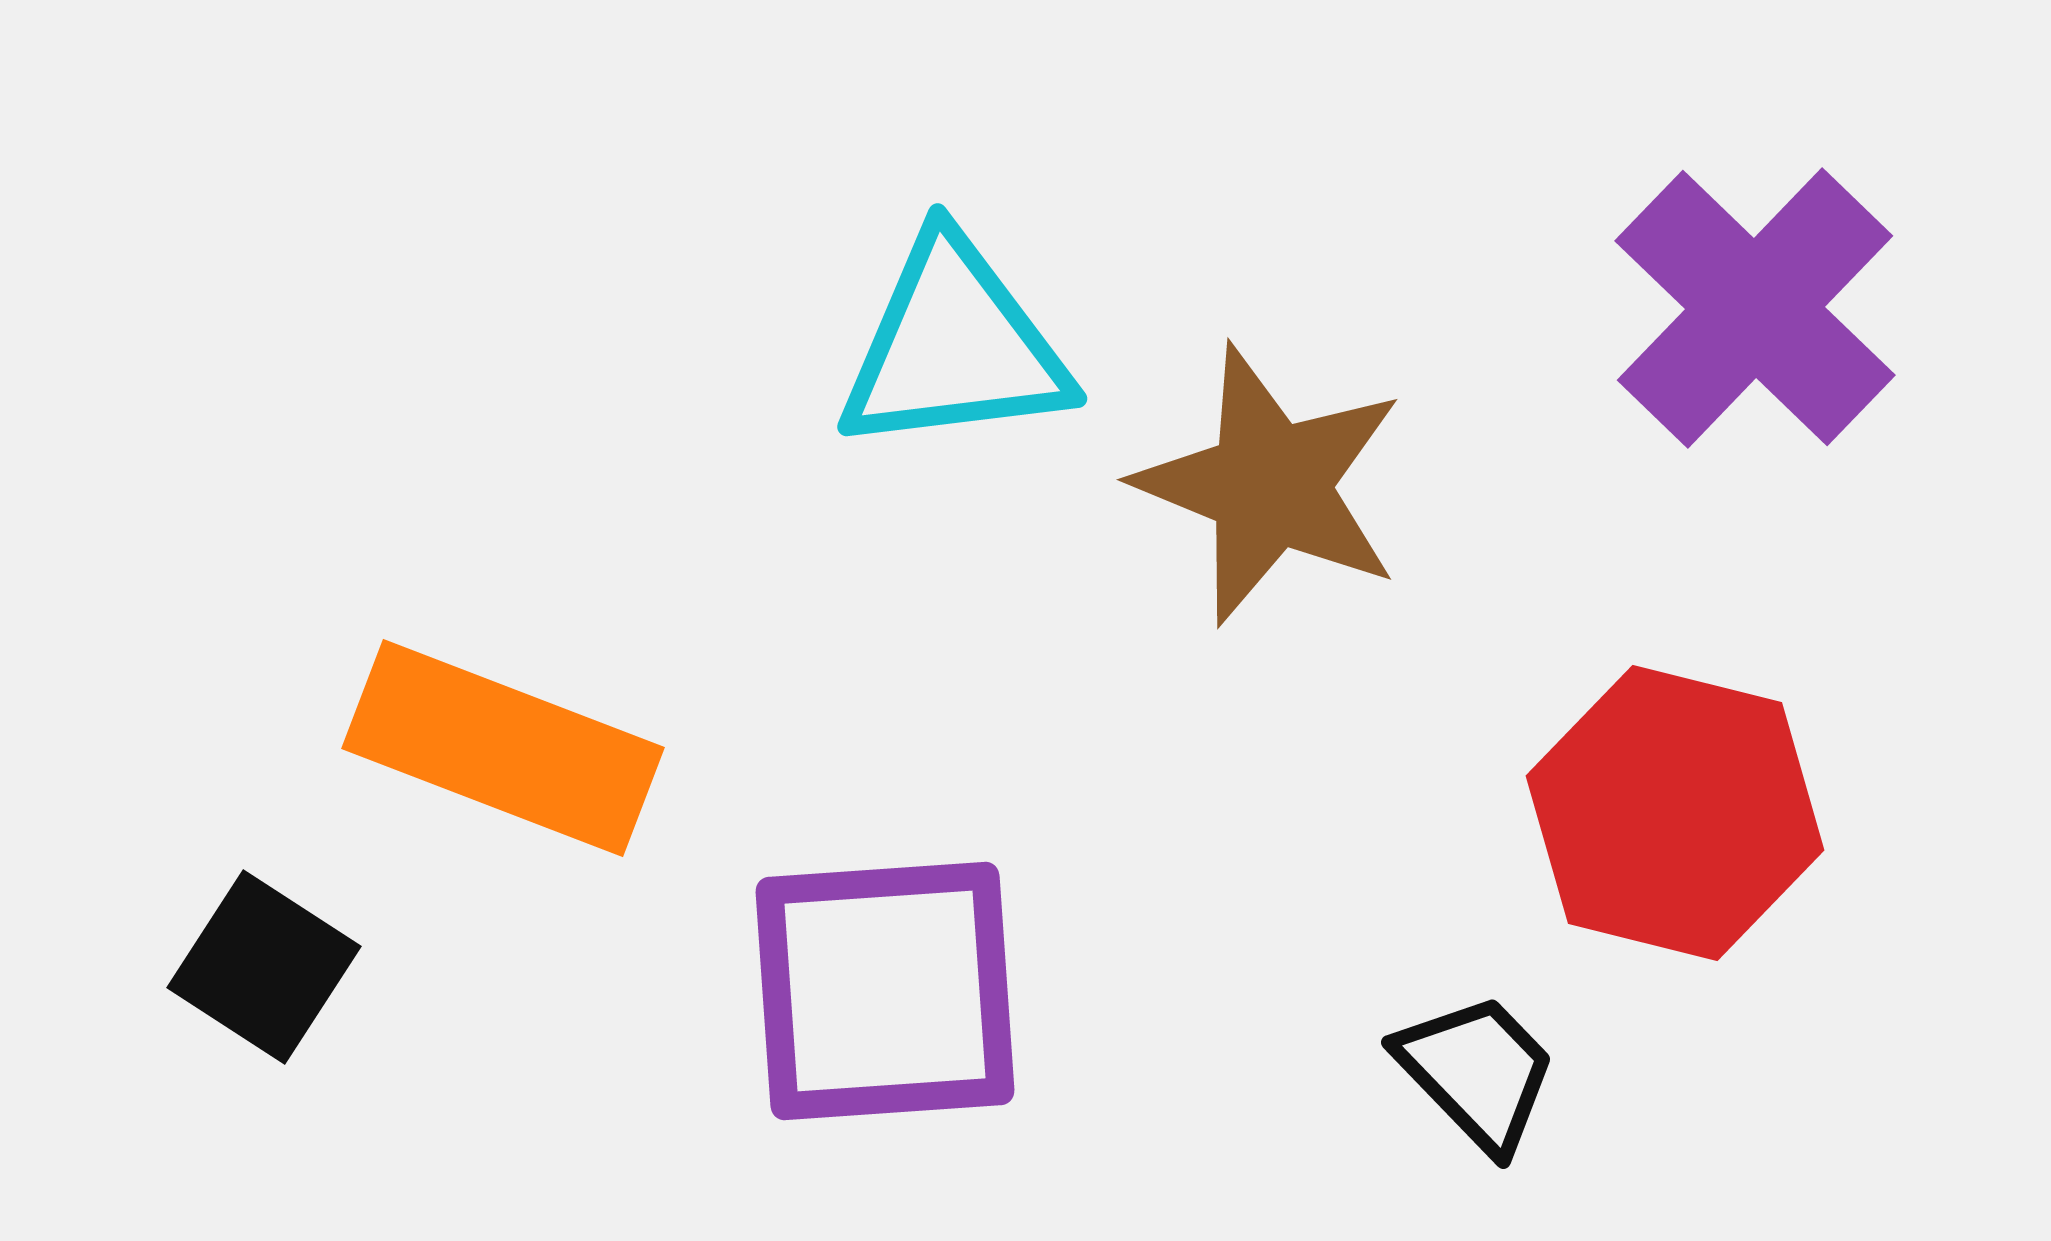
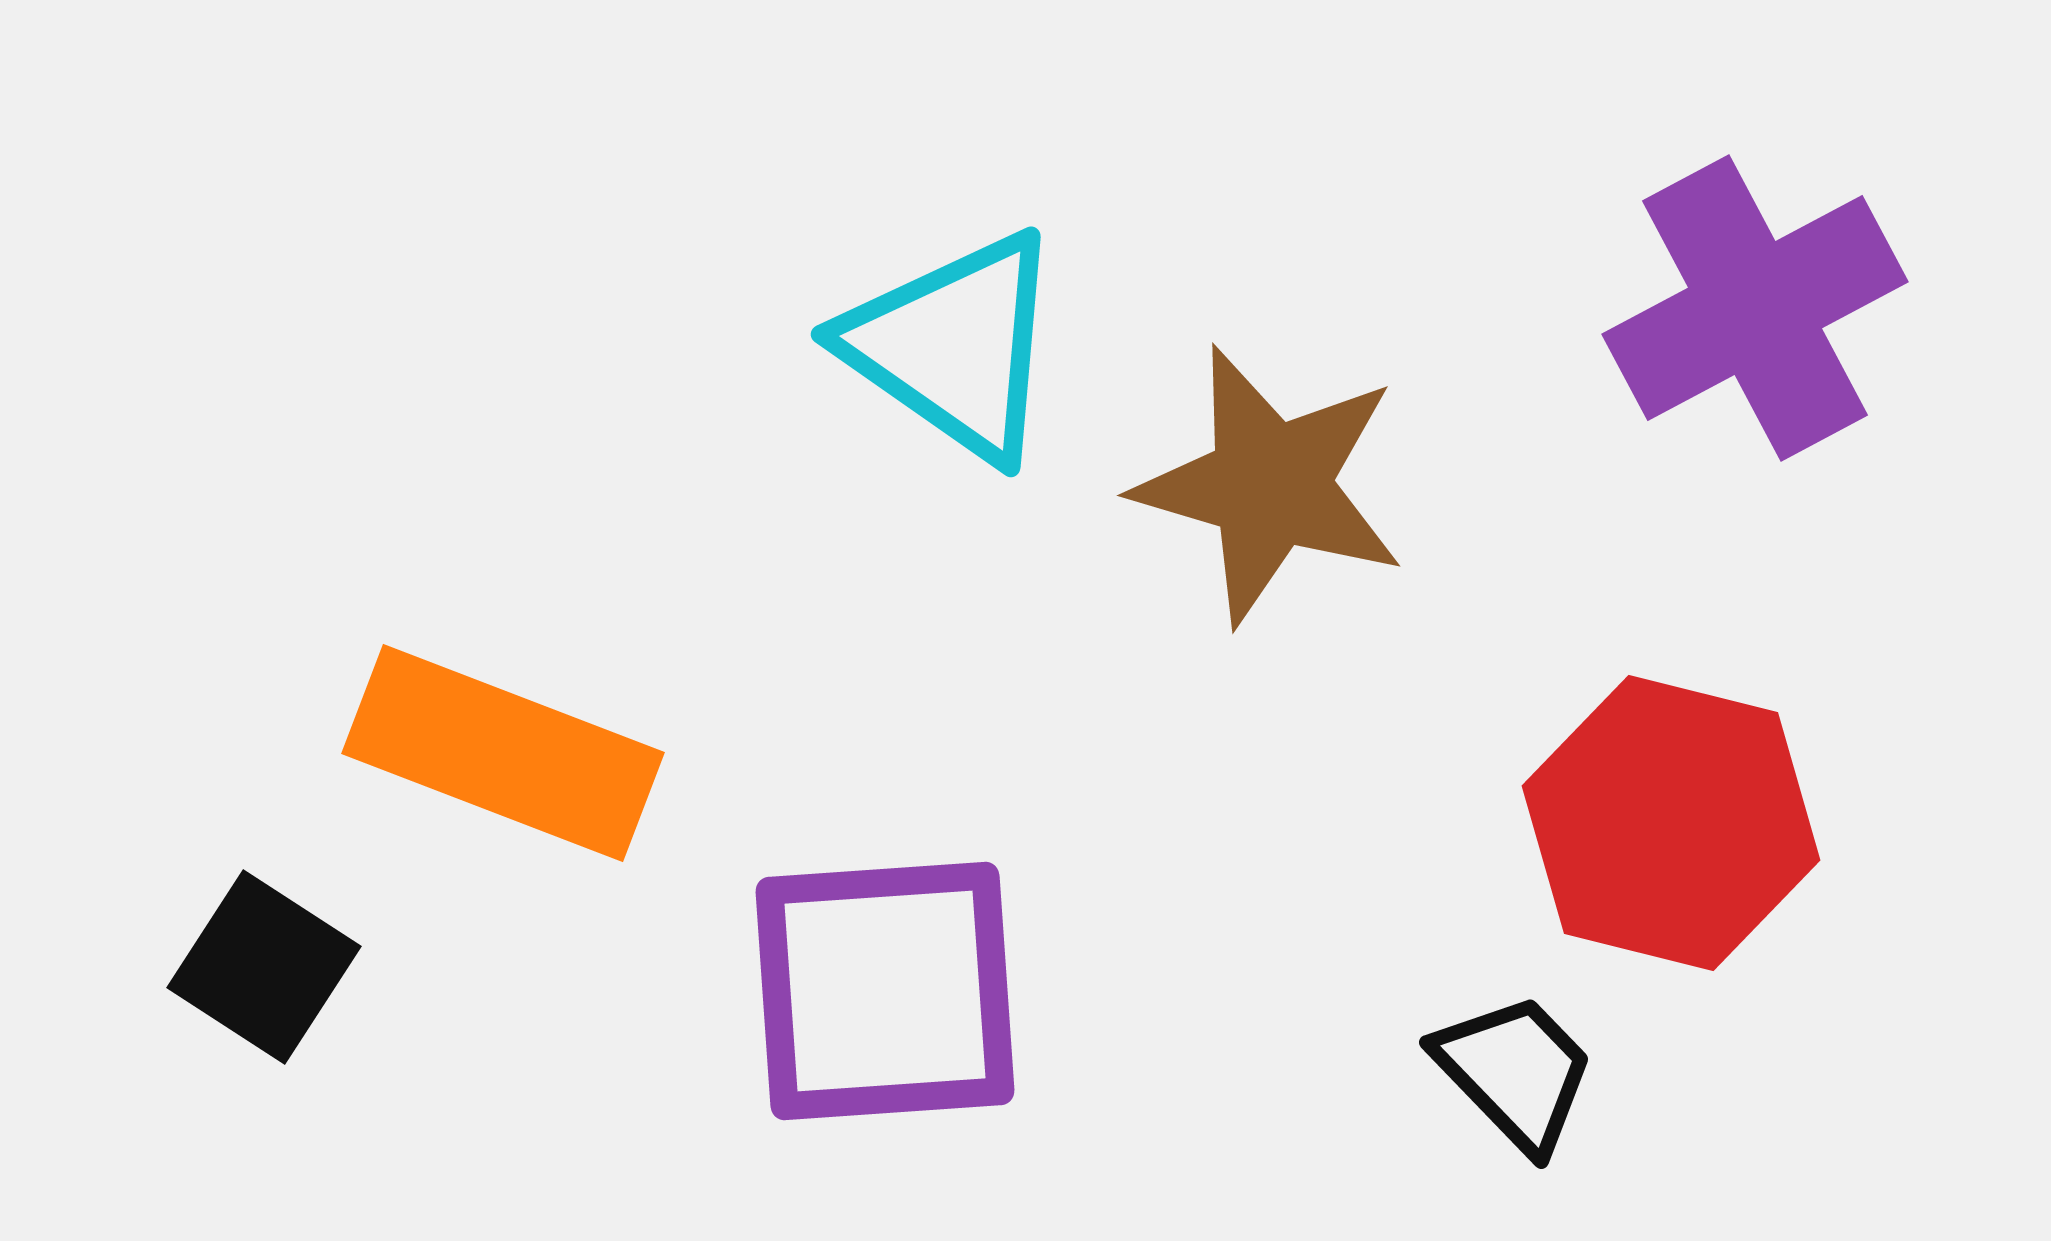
purple cross: rotated 18 degrees clockwise
cyan triangle: rotated 42 degrees clockwise
brown star: rotated 6 degrees counterclockwise
orange rectangle: moved 5 px down
red hexagon: moved 4 px left, 10 px down
black trapezoid: moved 38 px right
